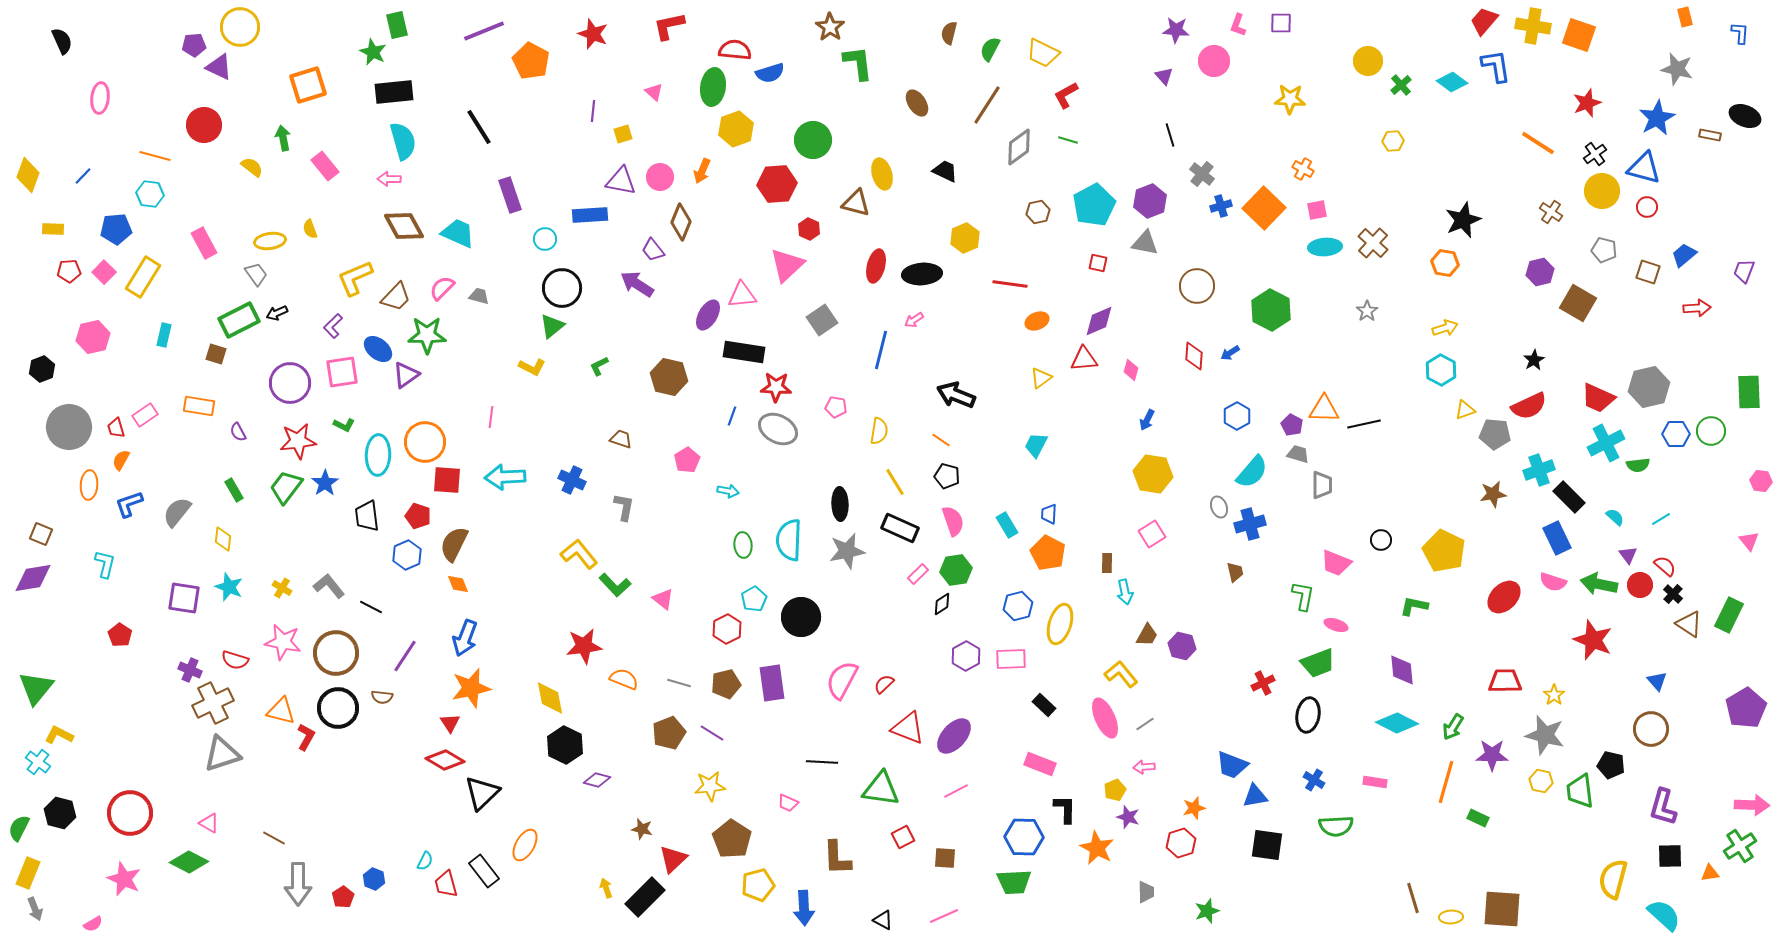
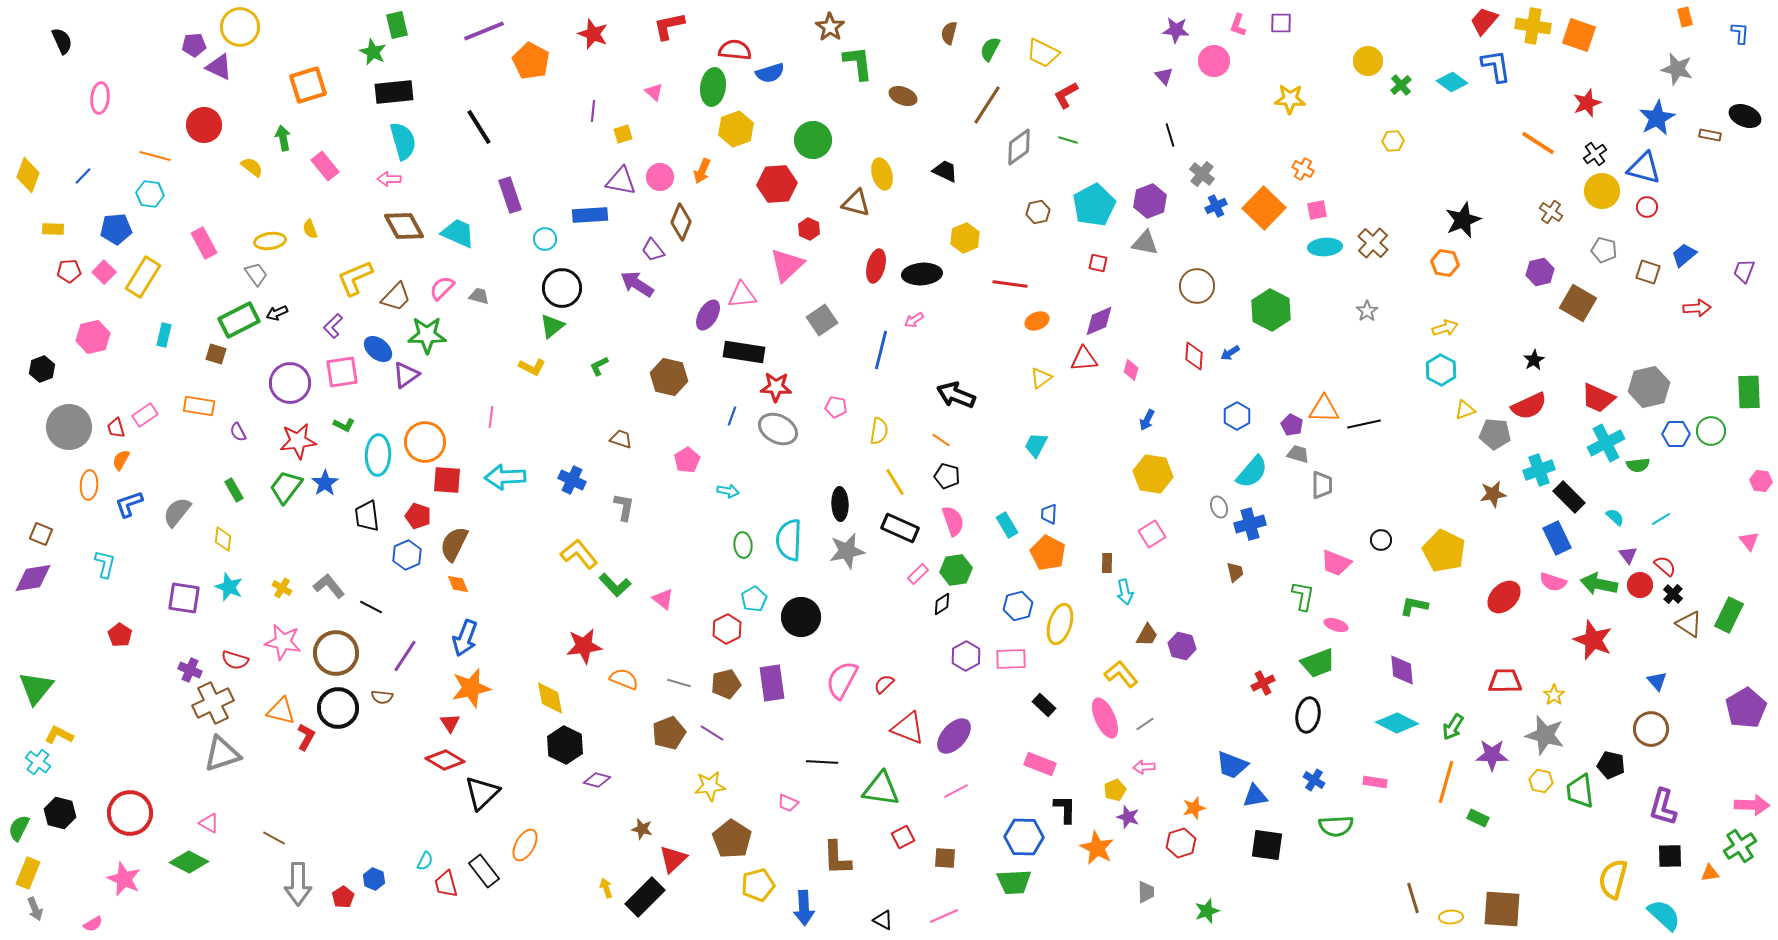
brown ellipse at (917, 103): moved 14 px left, 7 px up; rotated 36 degrees counterclockwise
blue cross at (1221, 206): moved 5 px left; rotated 10 degrees counterclockwise
